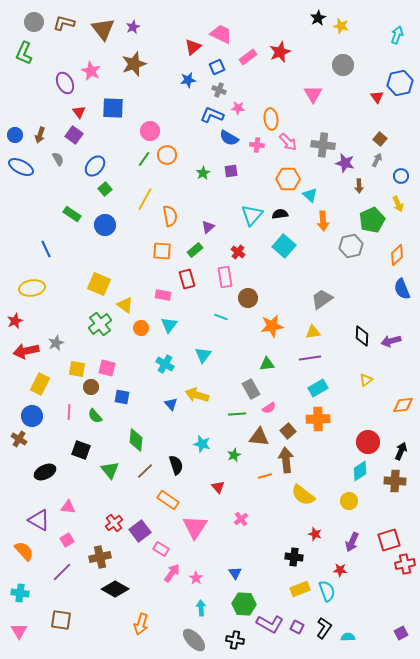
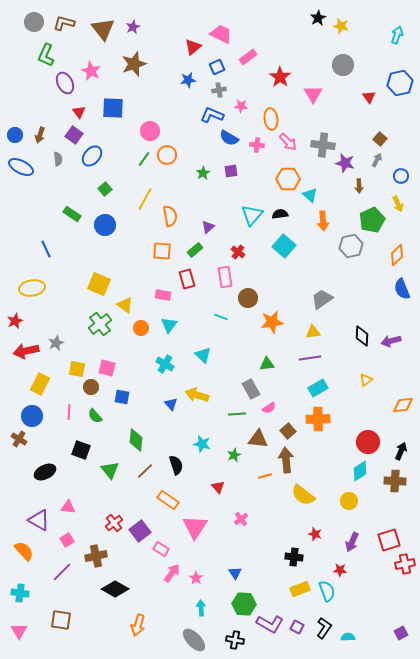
red star at (280, 52): moved 25 px down; rotated 15 degrees counterclockwise
green L-shape at (24, 53): moved 22 px right, 2 px down
gray cross at (219, 90): rotated 32 degrees counterclockwise
red triangle at (377, 97): moved 8 px left
pink star at (238, 108): moved 3 px right, 2 px up
gray semicircle at (58, 159): rotated 24 degrees clockwise
blue ellipse at (95, 166): moved 3 px left, 10 px up
orange star at (272, 326): moved 4 px up
cyan triangle at (203, 355): rotated 24 degrees counterclockwise
brown triangle at (259, 437): moved 1 px left, 2 px down
brown cross at (100, 557): moved 4 px left, 1 px up
orange arrow at (141, 624): moved 3 px left, 1 px down
